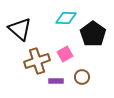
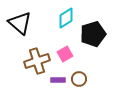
cyan diamond: rotated 35 degrees counterclockwise
black triangle: moved 6 px up
black pentagon: rotated 20 degrees clockwise
brown circle: moved 3 px left, 2 px down
purple rectangle: moved 2 px right, 1 px up
